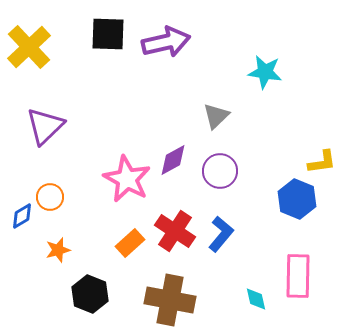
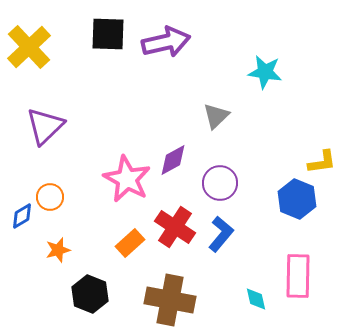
purple circle: moved 12 px down
red cross: moved 4 px up
